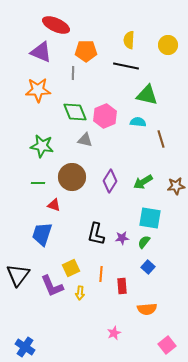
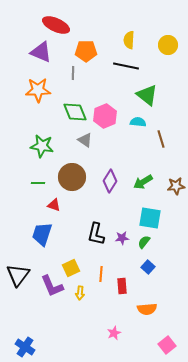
green triangle: rotated 25 degrees clockwise
gray triangle: rotated 21 degrees clockwise
